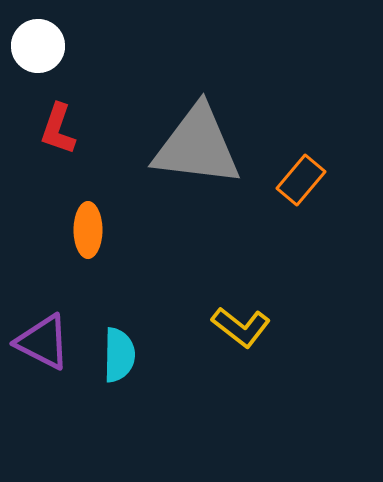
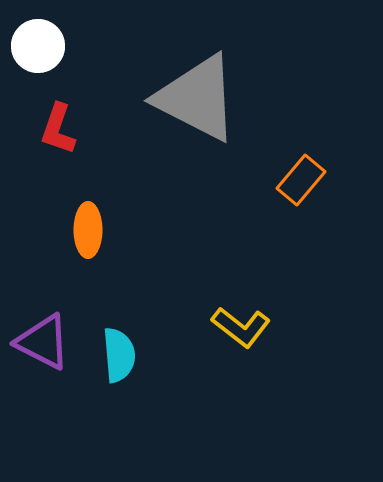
gray triangle: moved 48 px up; rotated 20 degrees clockwise
cyan semicircle: rotated 6 degrees counterclockwise
